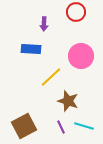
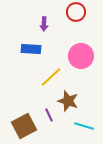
purple line: moved 12 px left, 12 px up
